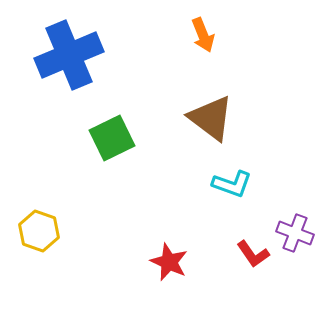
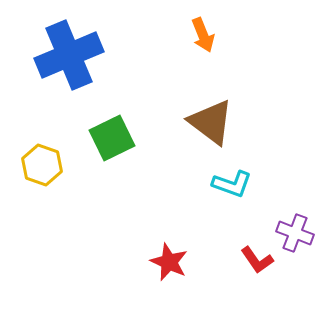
brown triangle: moved 4 px down
yellow hexagon: moved 3 px right, 66 px up
red L-shape: moved 4 px right, 6 px down
